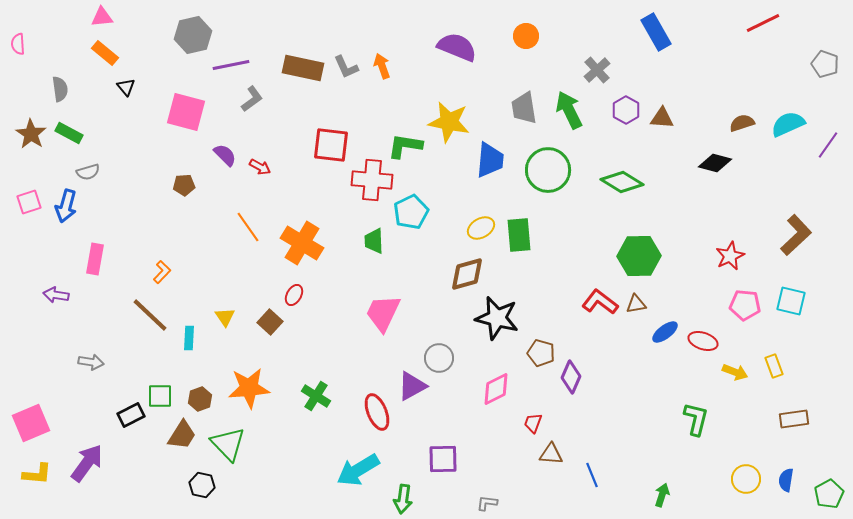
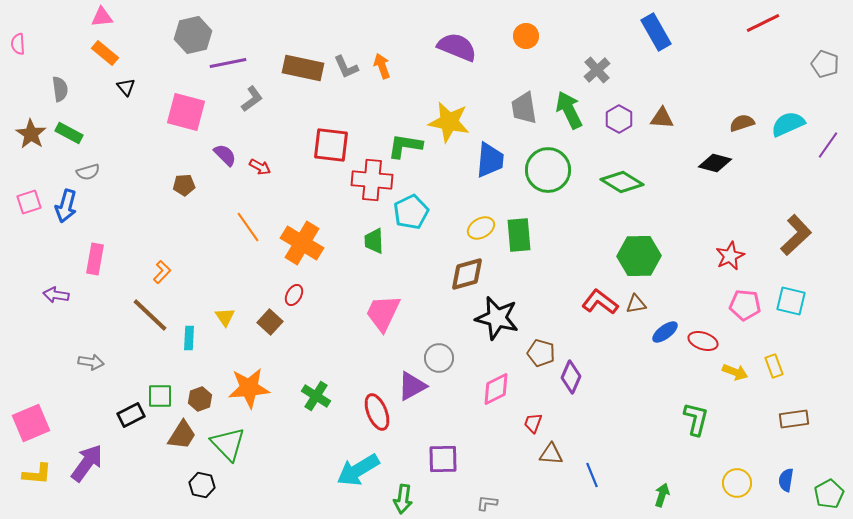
purple line at (231, 65): moved 3 px left, 2 px up
purple hexagon at (626, 110): moved 7 px left, 9 px down
yellow circle at (746, 479): moved 9 px left, 4 px down
